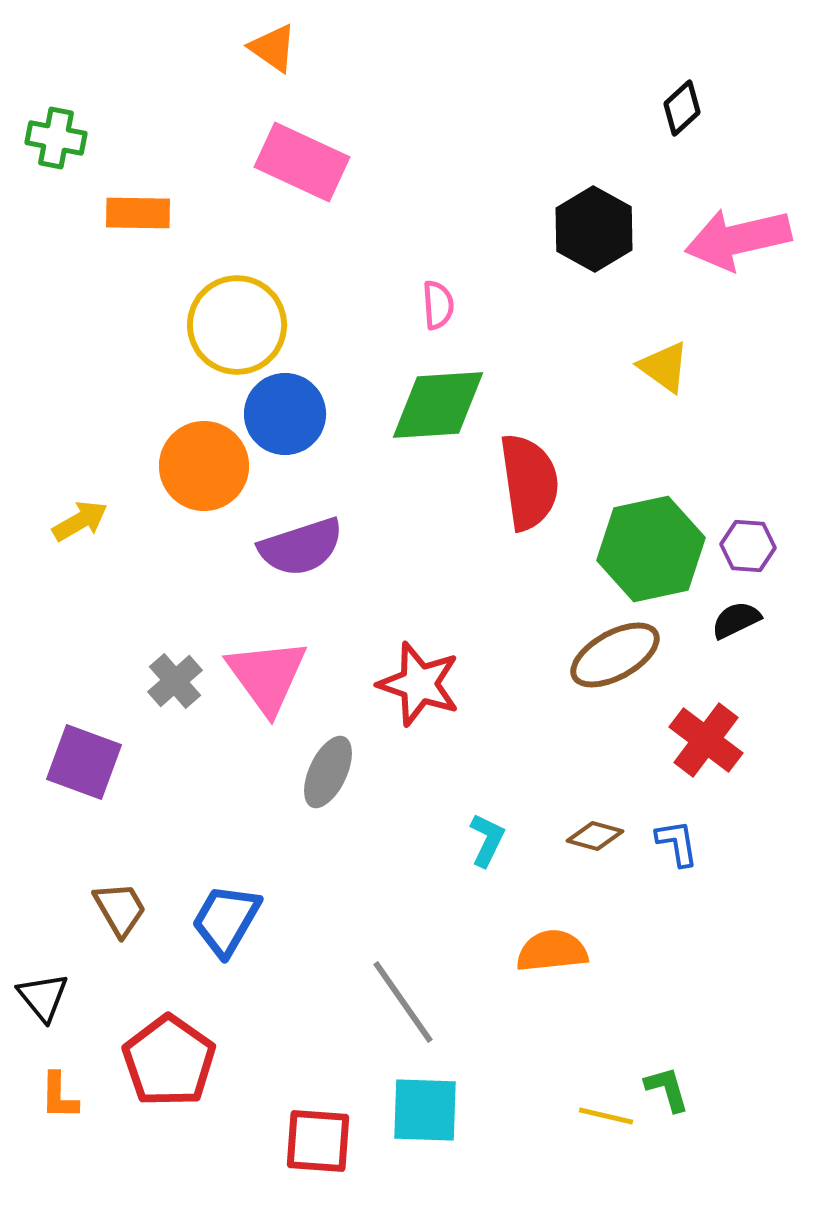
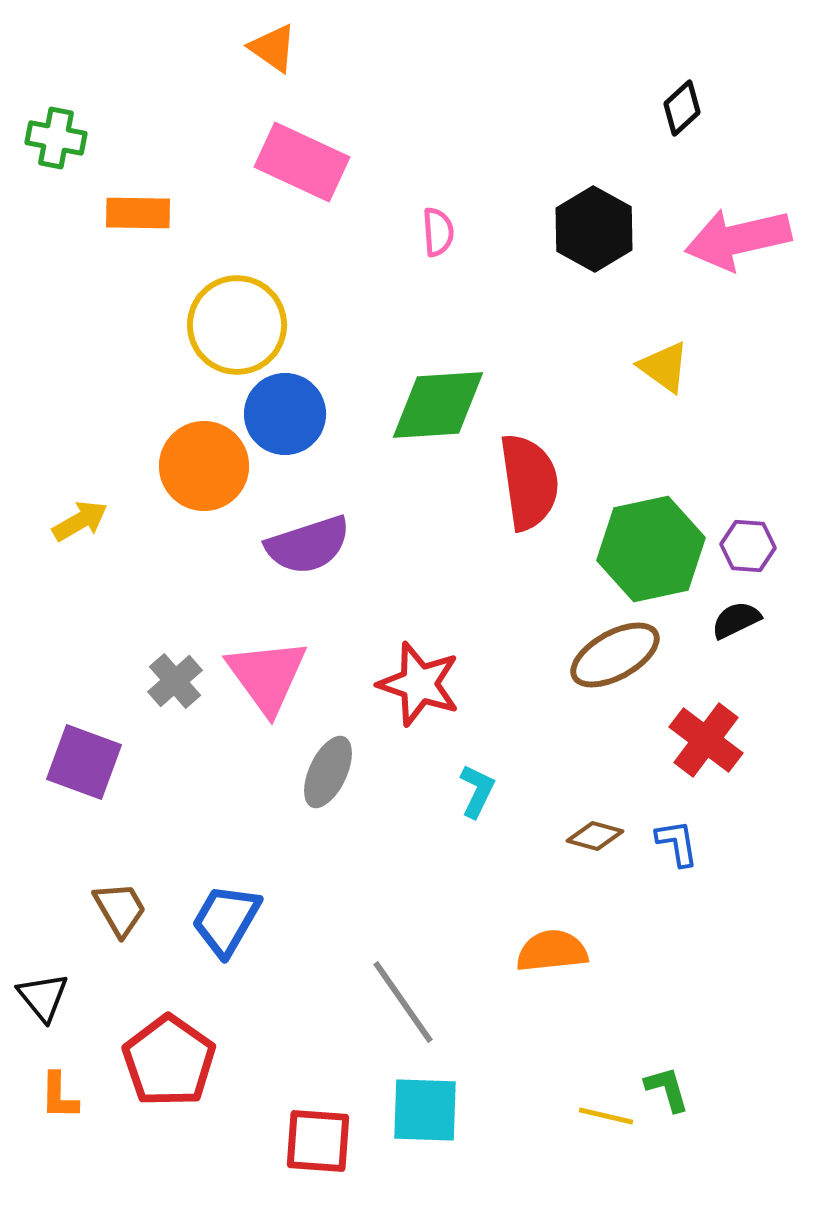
pink semicircle: moved 73 px up
purple semicircle: moved 7 px right, 2 px up
cyan L-shape: moved 10 px left, 49 px up
